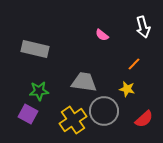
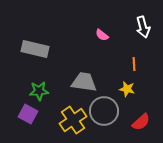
orange line: rotated 48 degrees counterclockwise
red semicircle: moved 3 px left, 3 px down
